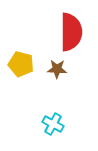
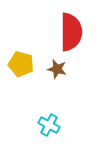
brown star: rotated 12 degrees clockwise
cyan cross: moved 4 px left, 1 px down
